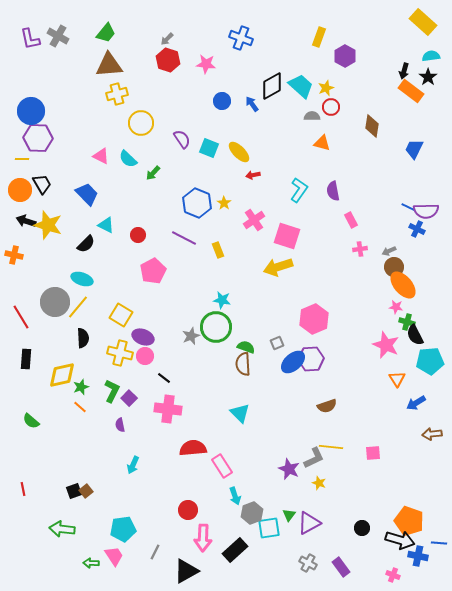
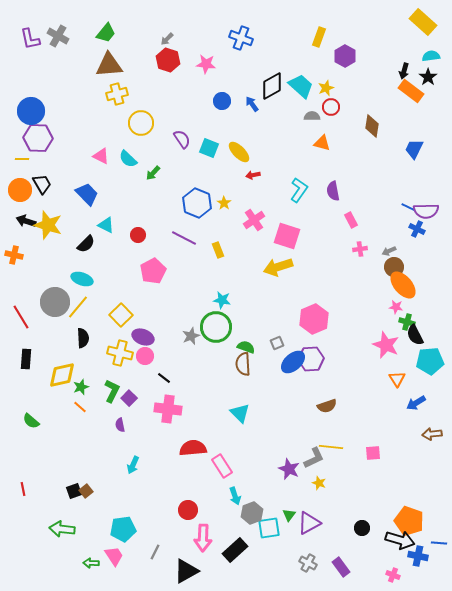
yellow square at (121, 315): rotated 15 degrees clockwise
